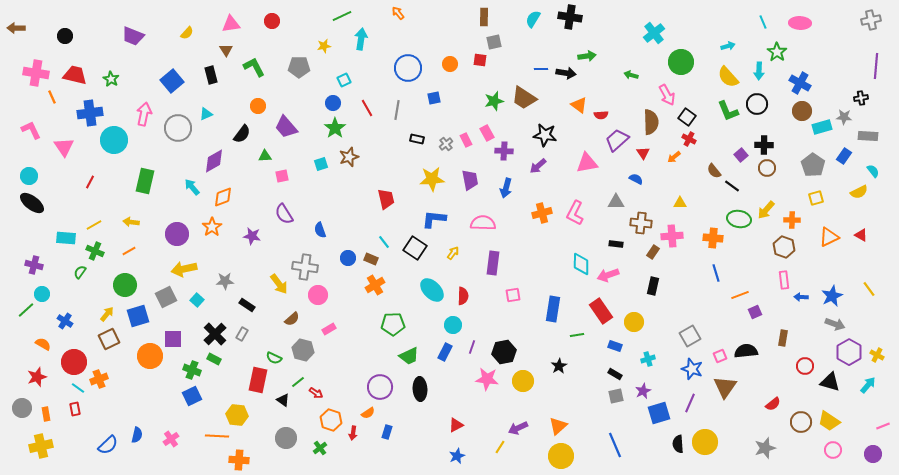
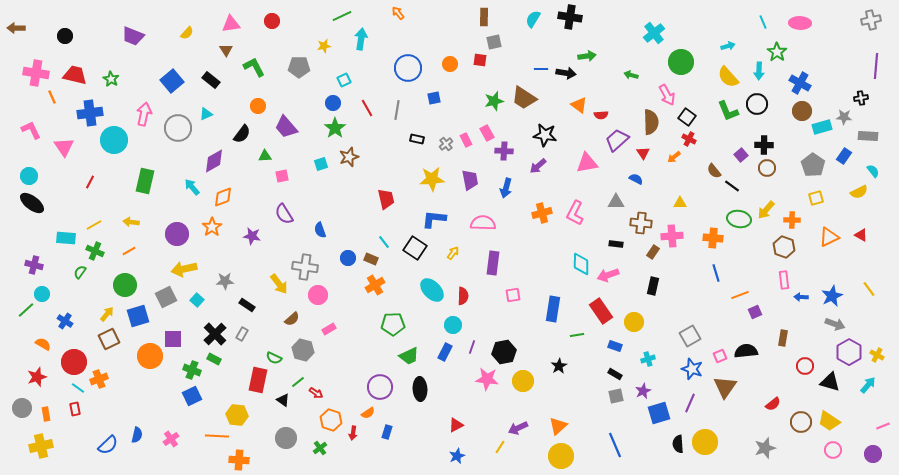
black rectangle at (211, 75): moved 5 px down; rotated 36 degrees counterclockwise
